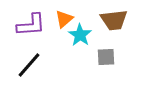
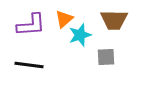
brown trapezoid: rotated 8 degrees clockwise
cyan star: rotated 20 degrees clockwise
black line: rotated 56 degrees clockwise
